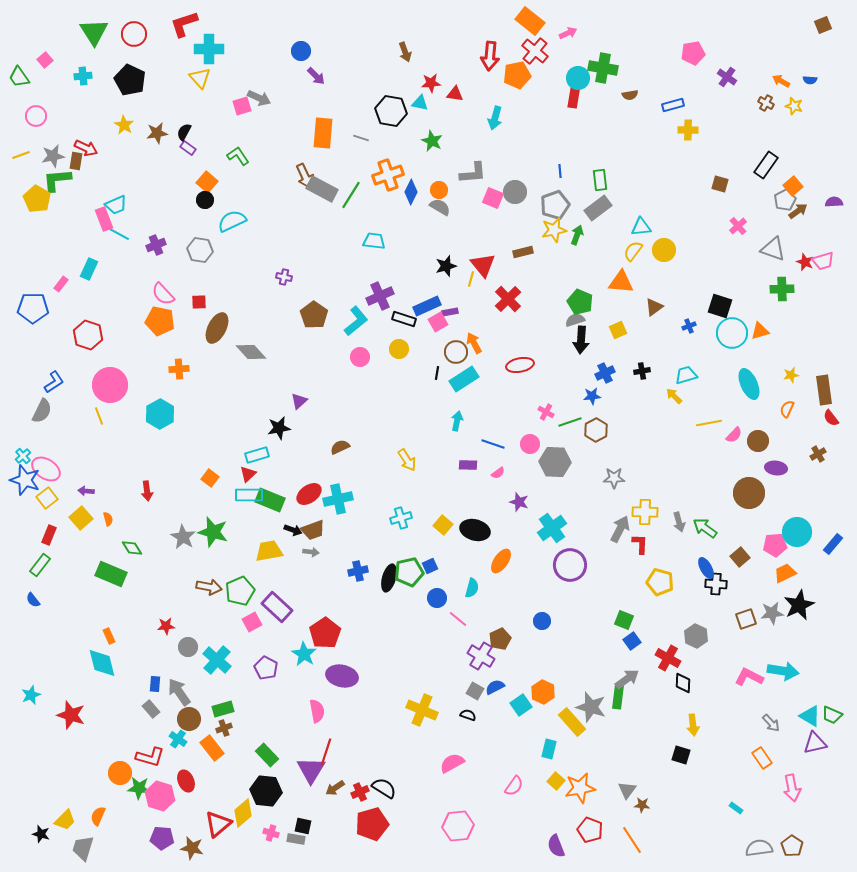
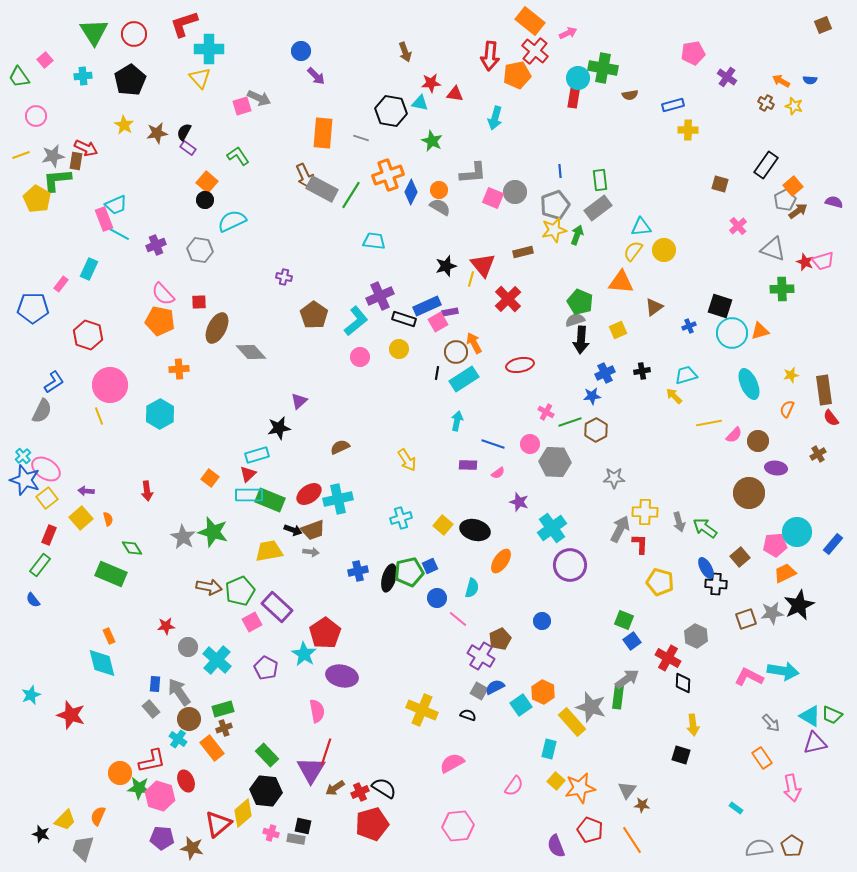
black pentagon at (130, 80): rotated 16 degrees clockwise
purple semicircle at (834, 202): rotated 18 degrees clockwise
gray square at (475, 691): moved 4 px right
red L-shape at (150, 757): moved 2 px right, 4 px down; rotated 28 degrees counterclockwise
